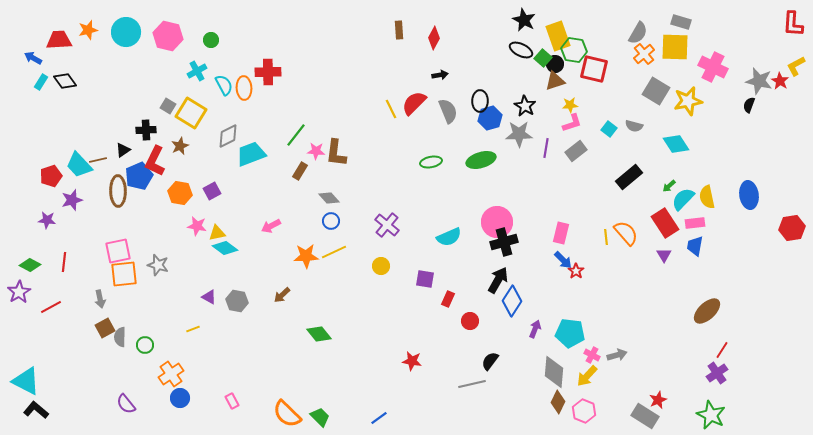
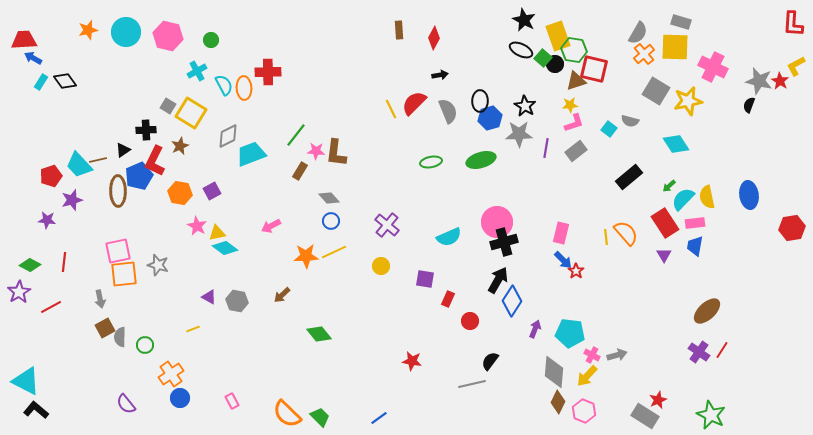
red trapezoid at (59, 40): moved 35 px left
brown triangle at (555, 81): moved 21 px right
pink L-shape at (572, 123): moved 2 px right
gray semicircle at (634, 126): moved 4 px left, 5 px up
pink star at (197, 226): rotated 18 degrees clockwise
purple cross at (717, 373): moved 18 px left, 21 px up; rotated 20 degrees counterclockwise
